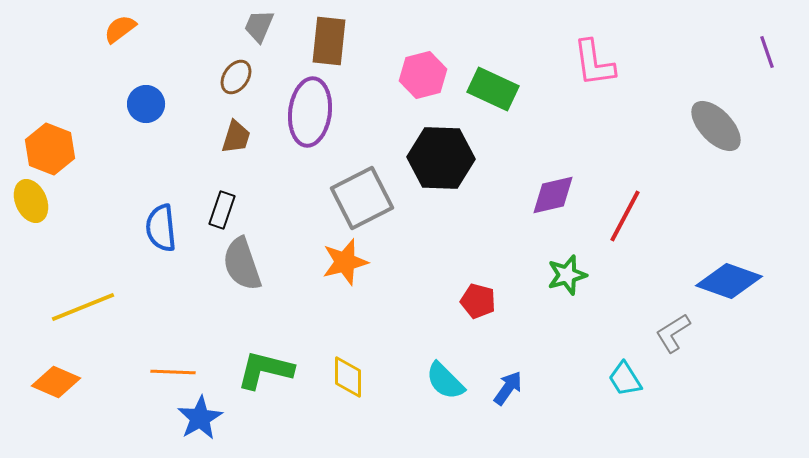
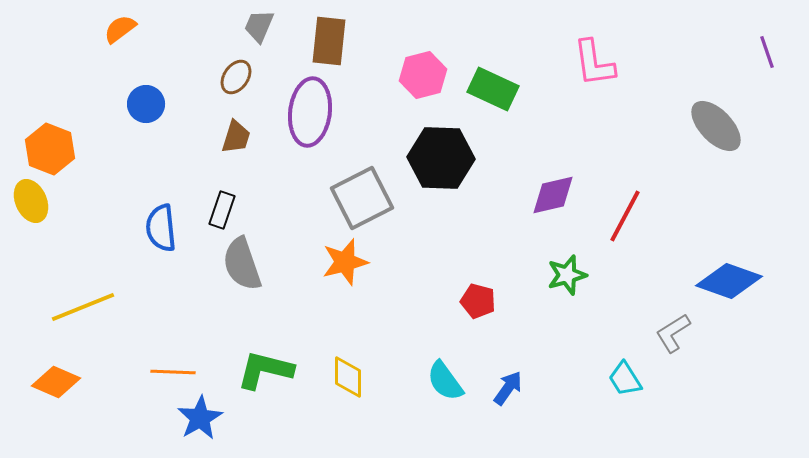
cyan semicircle: rotated 9 degrees clockwise
